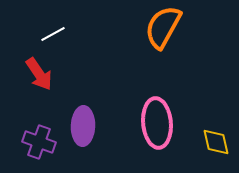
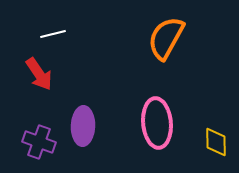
orange semicircle: moved 3 px right, 11 px down
white line: rotated 15 degrees clockwise
yellow diamond: rotated 12 degrees clockwise
